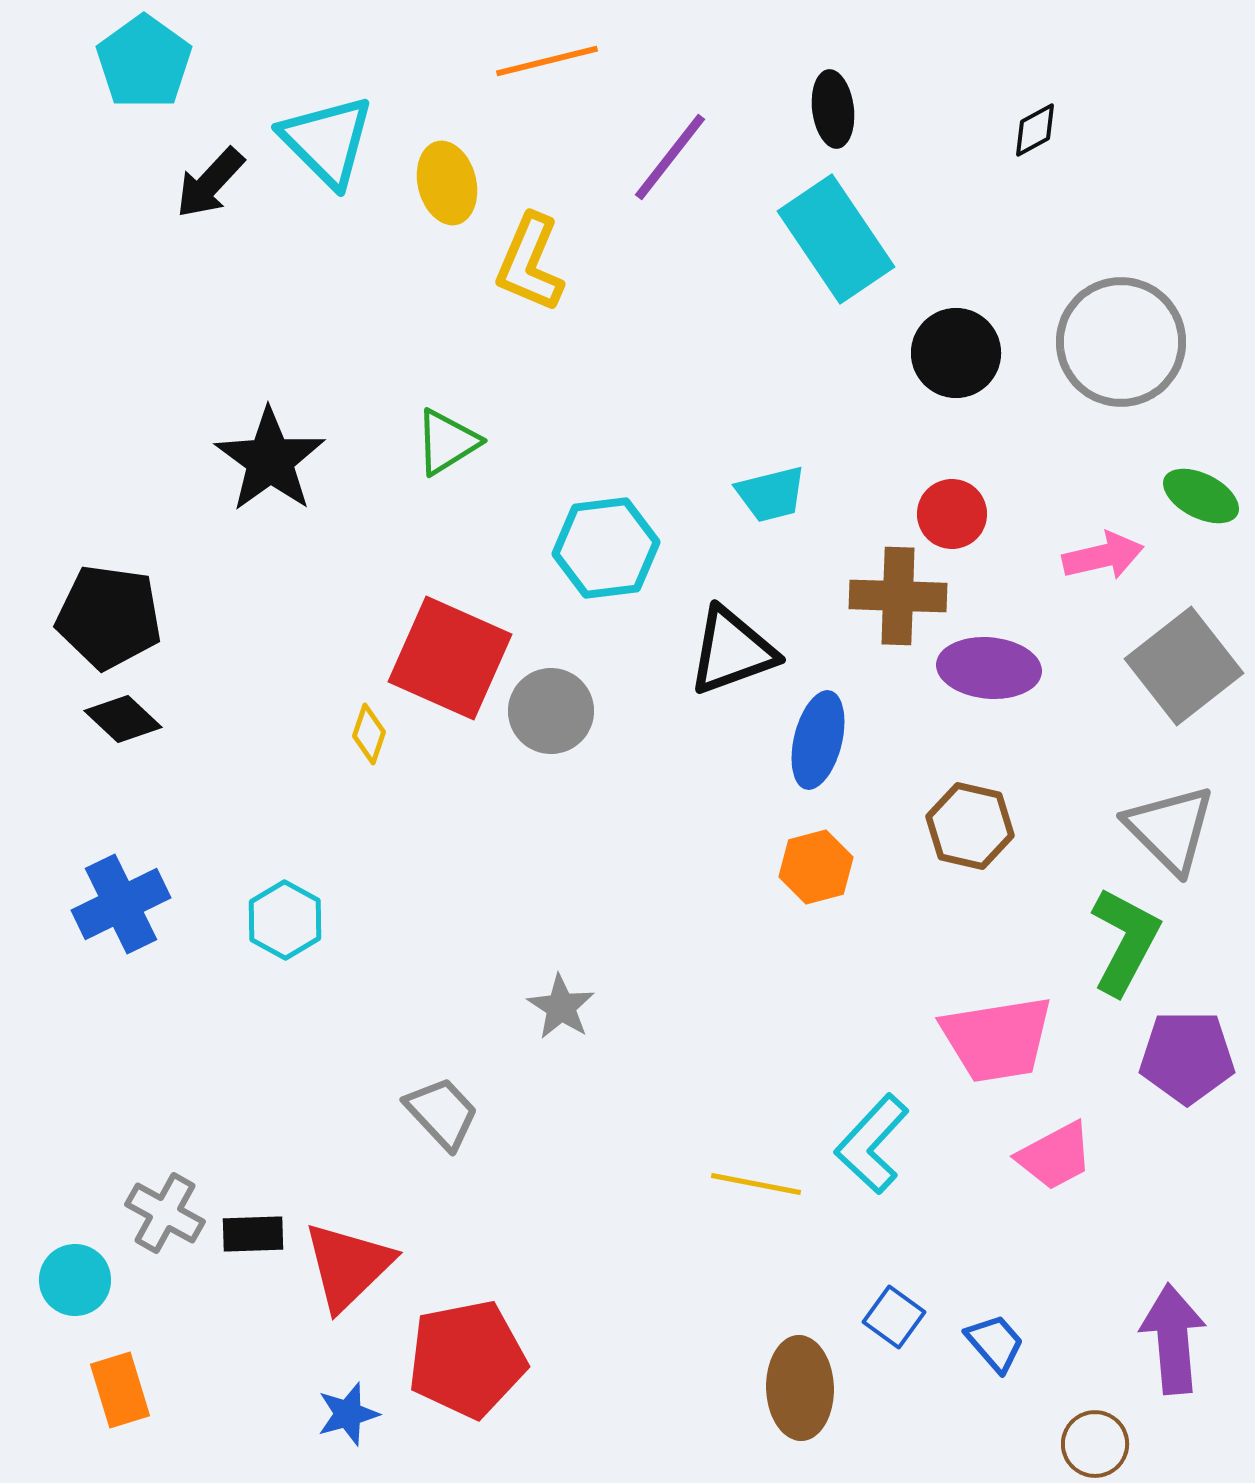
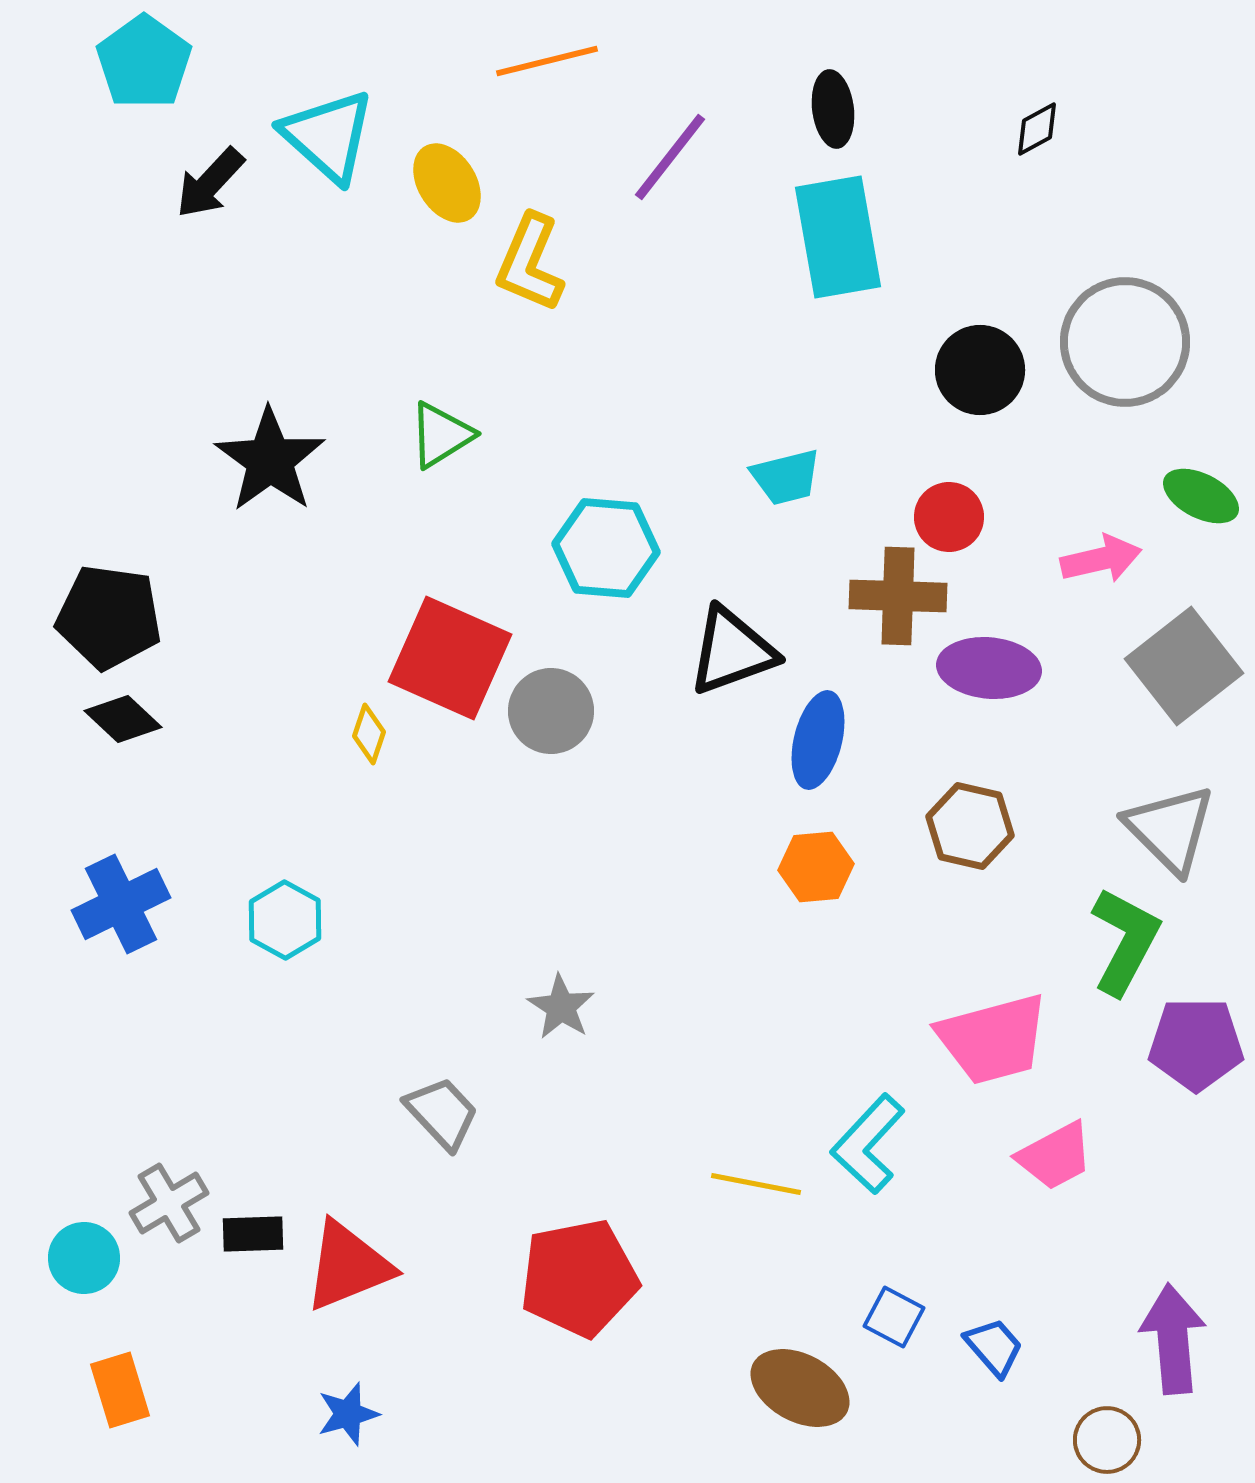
black diamond at (1035, 130): moved 2 px right, 1 px up
cyan triangle at (327, 141): moved 1 px right, 5 px up; rotated 3 degrees counterclockwise
yellow ellipse at (447, 183): rotated 18 degrees counterclockwise
cyan rectangle at (836, 239): moved 2 px right, 2 px up; rotated 24 degrees clockwise
gray circle at (1121, 342): moved 4 px right
black circle at (956, 353): moved 24 px right, 17 px down
green triangle at (447, 442): moved 6 px left, 7 px up
cyan trapezoid at (771, 494): moved 15 px right, 17 px up
red circle at (952, 514): moved 3 px left, 3 px down
cyan hexagon at (606, 548): rotated 12 degrees clockwise
pink arrow at (1103, 556): moved 2 px left, 3 px down
orange hexagon at (816, 867): rotated 10 degrees clockwise
pink trapezoid at (997, 1039): moved 4 px left; rotated 6 degrees counterclockwise
purple pentagon at (1187, 1057): moved 9 px right, 13 px up
cyan L-shape at (872, 1144): moved 4 px left
gray cross at (165, 1213): moved 4 px right, 10 px up; rotated 30 degrees clockwise
red triangle at (348, 1266): rotated 22 degrees clockwise
cyan circle at (75, 1280): moved 9 px right, 22 px up
blue square at (894, 1317): rotated 8 degrees counterclockwise
blue trapezoid at (995, 1343): moved 1 px left, 4 px down
red pentagon at (467, 1359): moved 112 px right, 81 px up
brown ellipse at (800, 1388): rotated 60 degrees counterclockwise
brown circle at (1095, 1444): moved 12 px right, 4 px up
